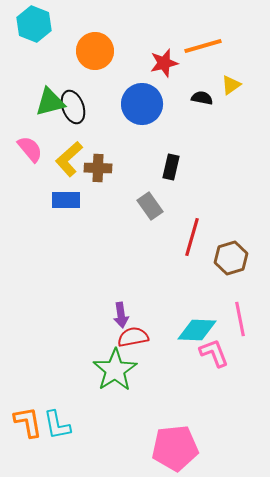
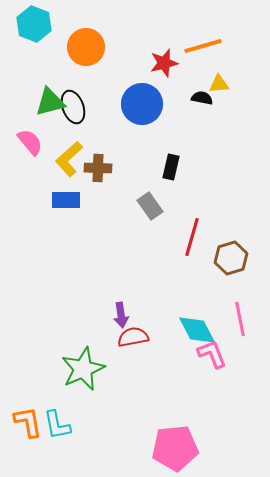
orange circle: moved 9 px left, 4 px up
yellow triangle: moved 12 px left, 1 px up; rotated 30 degrees clockwise
pink semicircle: moved 7 px up
cyan diamond: rotated 60 degrees clockwise
pink L-shape: moved 2 px left, 1 px down
green star: moved 32 px left, 1 px up; rotated 9 degrees clockwise
